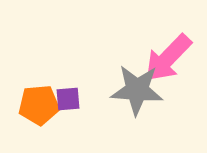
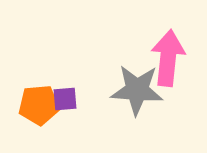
pink arrow: rotated 142 degrees clockwise
purple square: moved 3 px left
